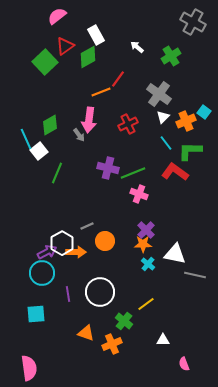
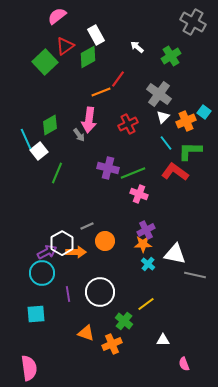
purple cross at (146, 230): rotated 18 degrees clockwise
